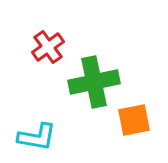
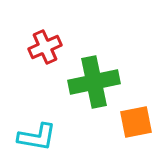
red cross: moved 3 px left; rotated 12 degrees clockwise
orange square: moved 2 px right, 2 px down
